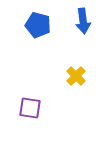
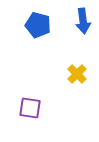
yellow cross: moved 1 px right, 2 px up
